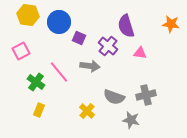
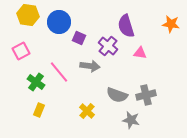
gray semicircle: moved 3 px right, 2 px up
